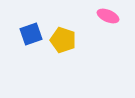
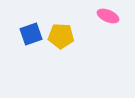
yellow pentagon: moved 2 px left, 4 px up; rotated 15 degrees counterclockwise
